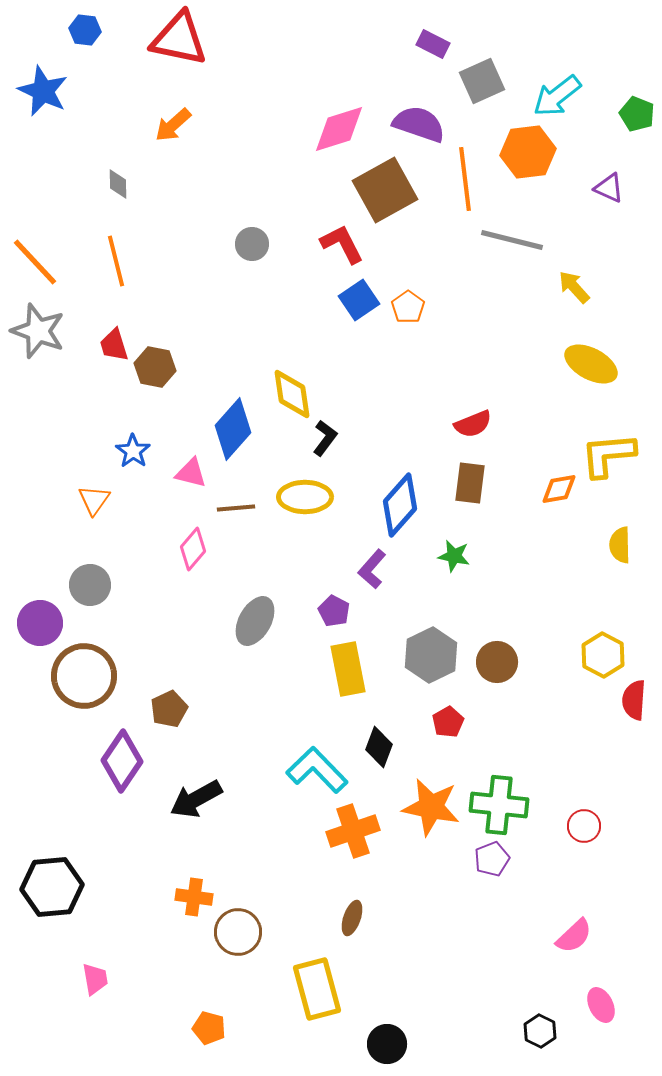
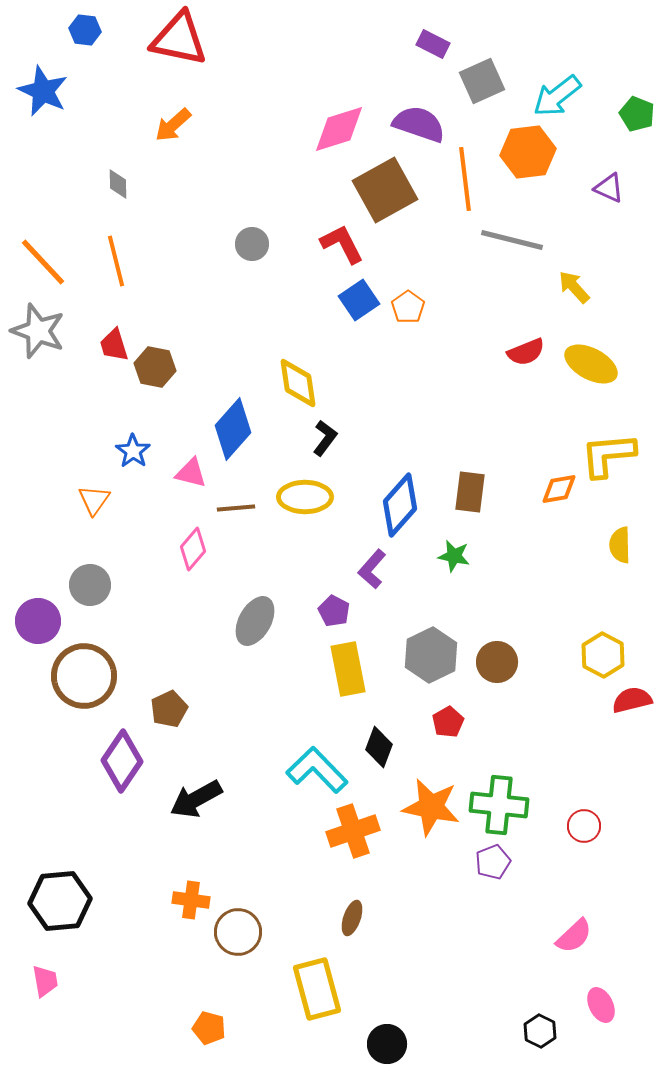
orange line at (35, 262): moved 8 px right
yellow diamond at (292, 394): moved 6 px right, 11 px up
red semicircle at (473, 424): moved 53 px right, 72 px up
brown rectangle at (470, 483): moved 9 px down
purple circle at (40, 623): moved 2 px left, 2 px up
red semicircle at (634, 700): moved 2 px left; rotated 72 degrees clockwise
purple pentagon at (492, 859): moved 1 px right, 3 px down
black hexagon at (52, 887): moved 8 px right, 14 px down
orange cross at (194, 897): moved 3 px left, 3 px down
pink trapezoid at (95, 979): moved 50 px left, 2 px down
